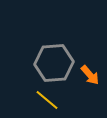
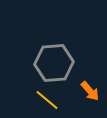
orange arrow: moved 16 px down
